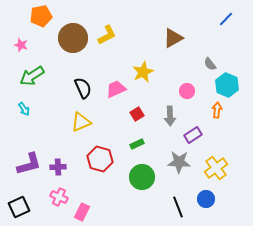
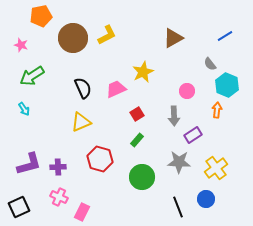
blue line: moved 1 px left, 17 px down; rotated 14 degrees clockwise
gray arrow: moved 4 px right
green rectangle: moved 4 px up; rotated 24 degrees counterclockwise
